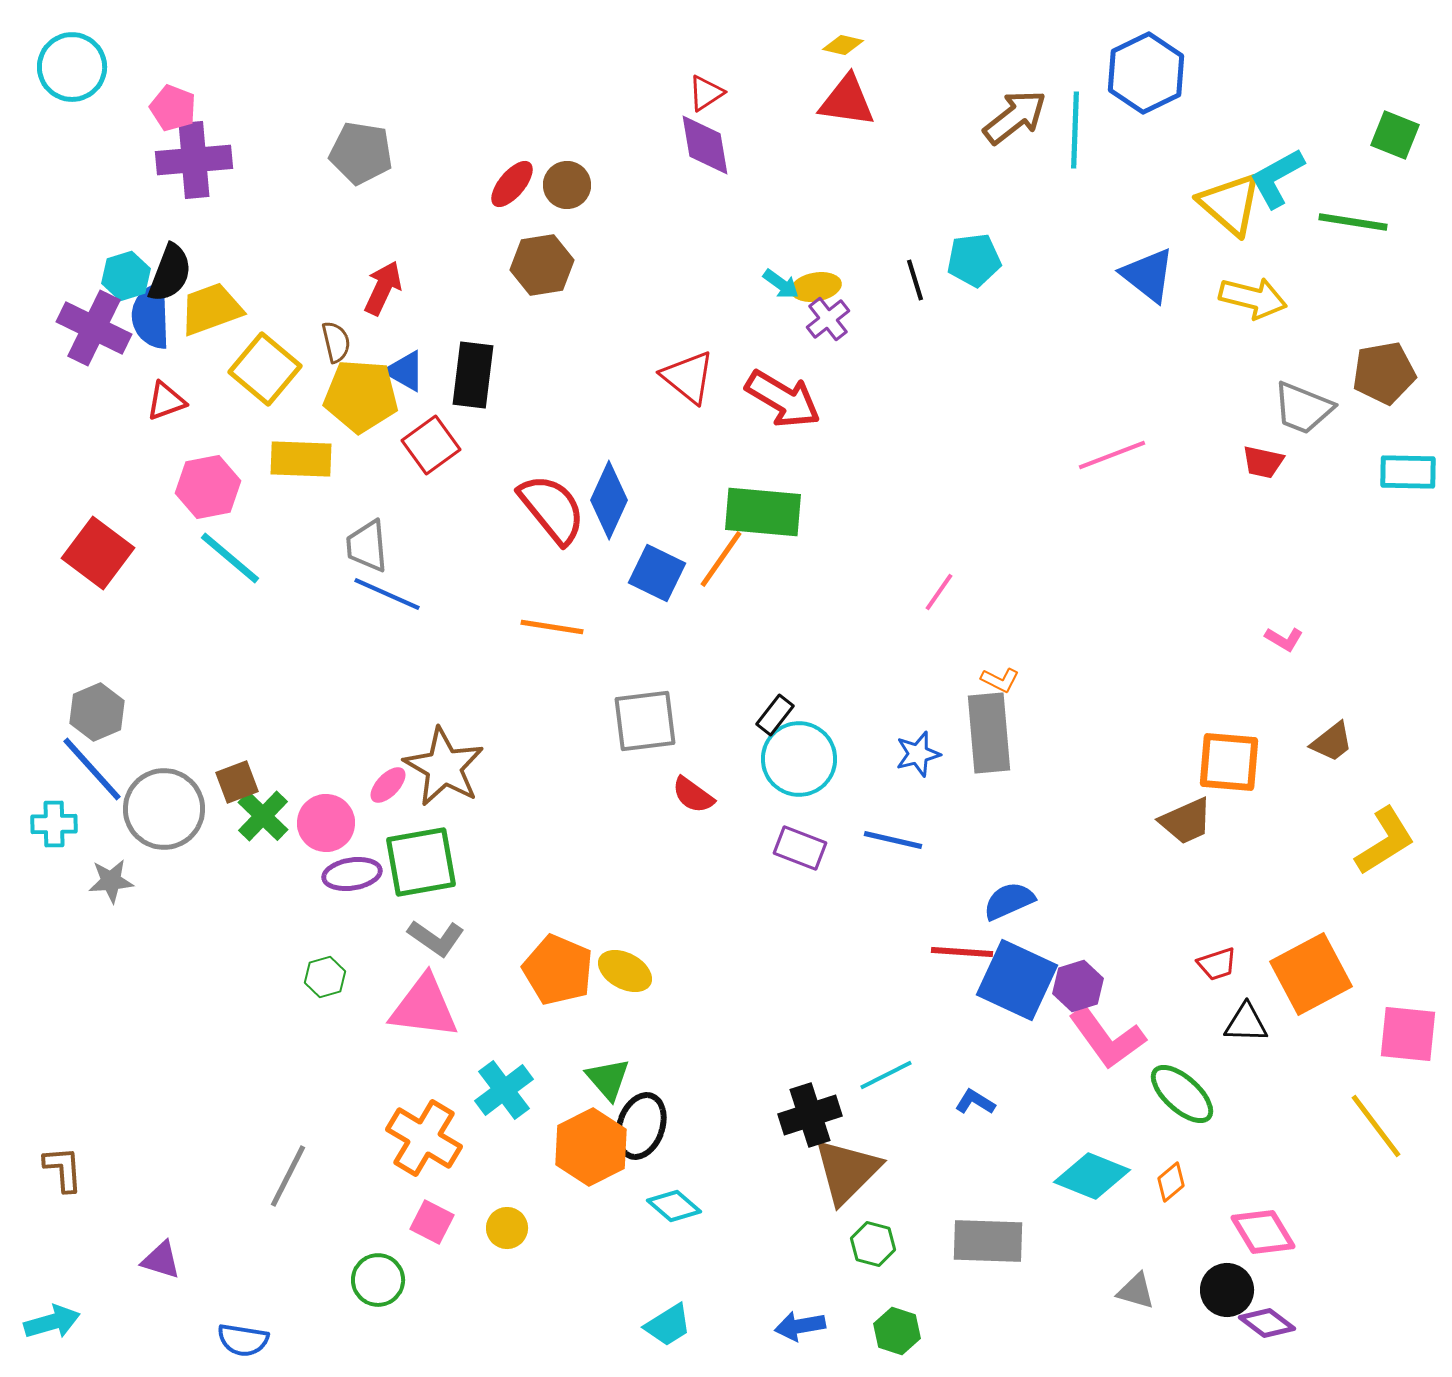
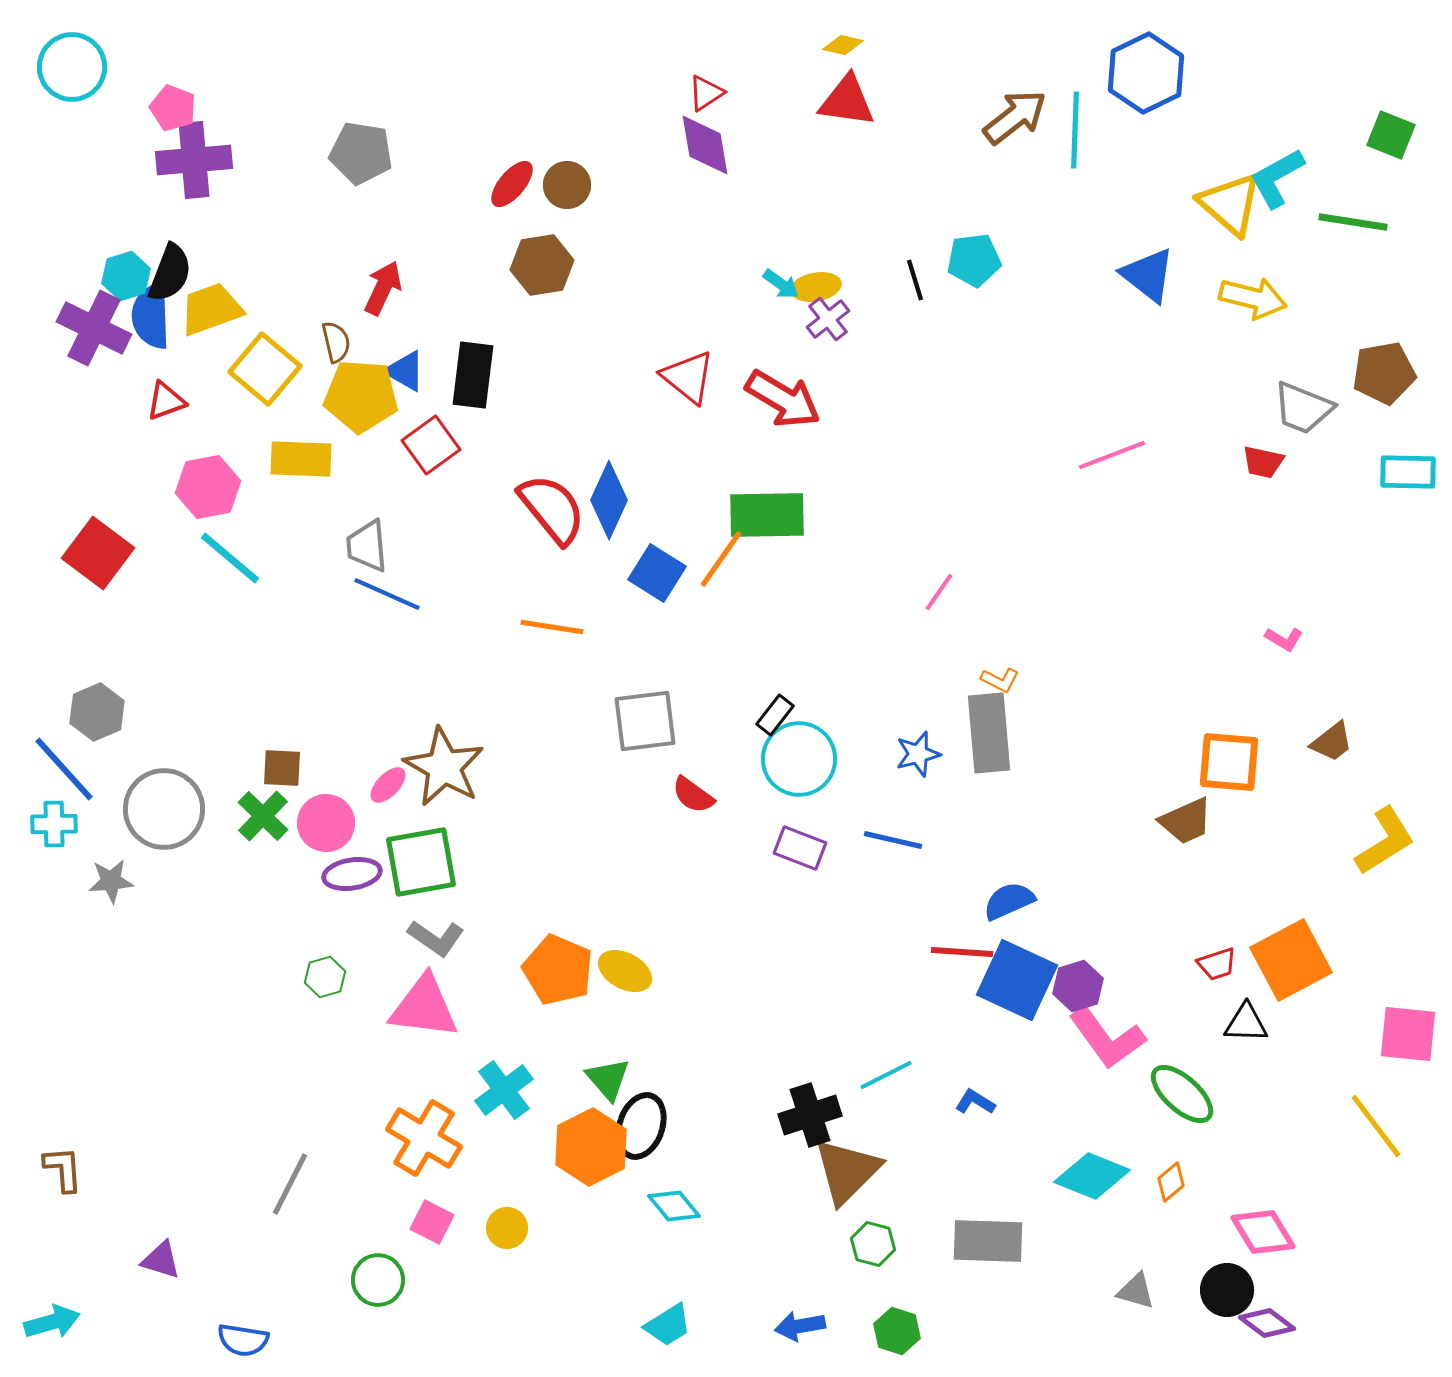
green square at (1395, 135): moved 4 px left
green rectangle at (763, 512): moved 4 px right, 3 px down; rotated 6 degrees counterclockwise
blue square at (657, 573): rotated 6 degrees clockwise
blue line at (92, 769): moved 28 px left
brown square at (237, 782): moved 45 px right, 14 px up; rotated 24 degrees clockwise
orange square at (1311, 974): moved 20 px left, 14 px up
gray line at (288, 1176): moved 2 px right, 8 px down
cyan diamond at (674, 1206): rotated 10 degrees clockwise
